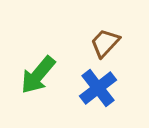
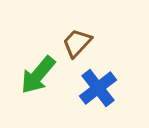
brown trapezoid: moved 28 px left
